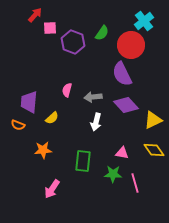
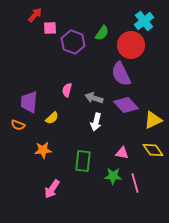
purple semicircle: moved 1 px left
gray arrow: moved 1 px right, 1 px down; rotated 24 degrees clockwise
yellow diamond: moved 1 px left
green star: moved 2 px down
